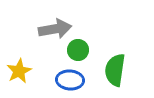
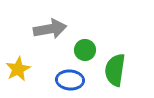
gray arrow: moved 5 px left
green circle: moved 7 px right
yellow star: moved 1 px left, 2 px up
